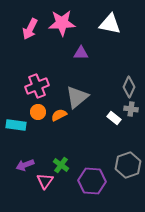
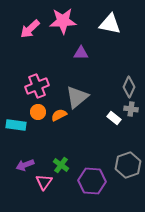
pink star: moved 1 px right, 2 px up
pink arrow: rotated 20 degrees clockwise
pink triangle: moved 1 px left, 1 px down
